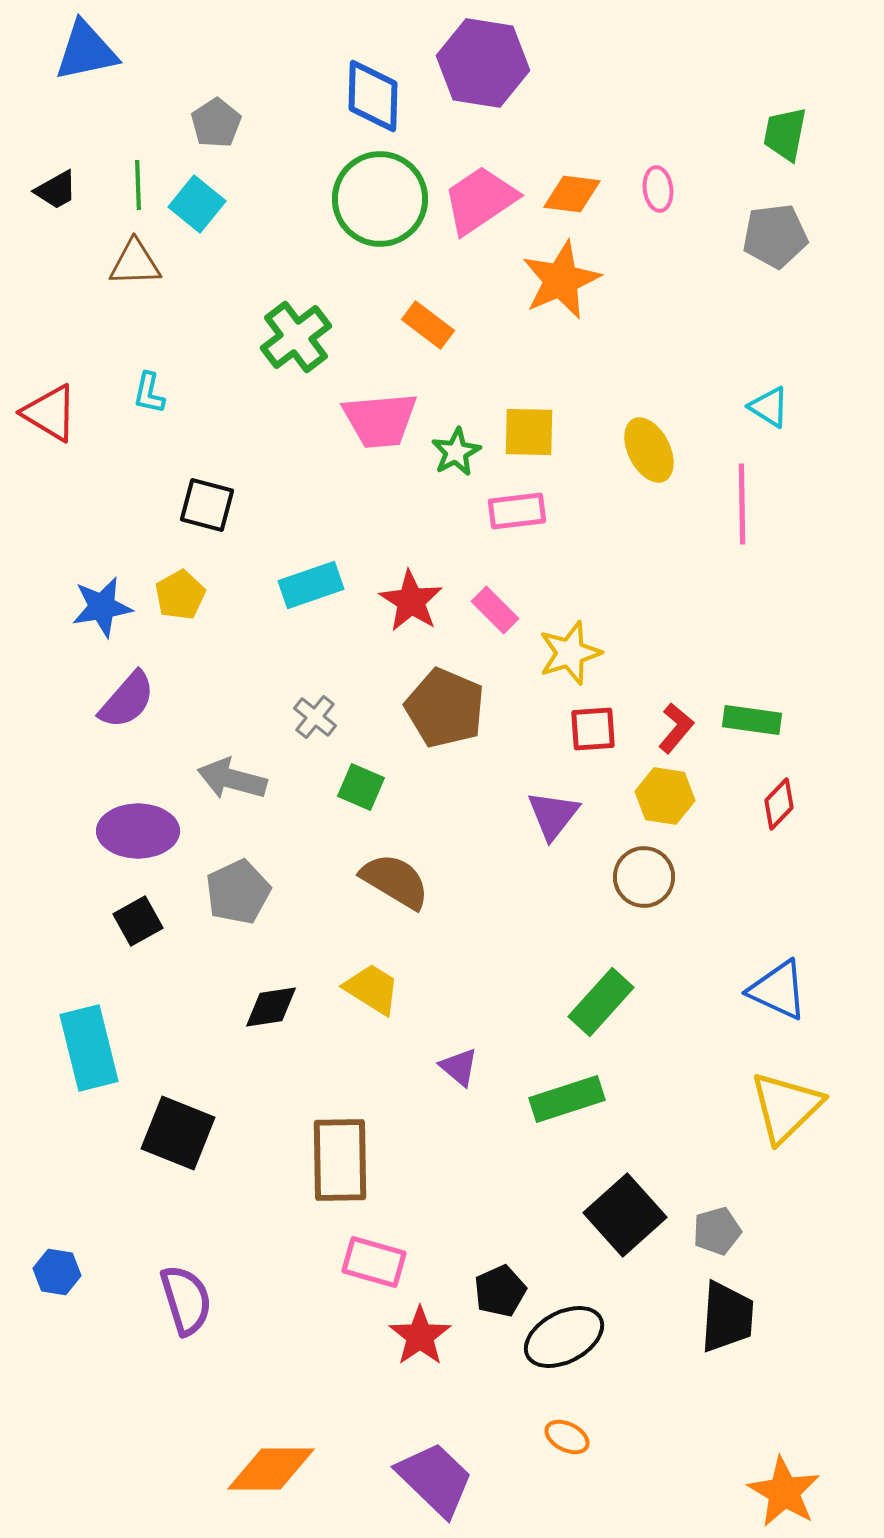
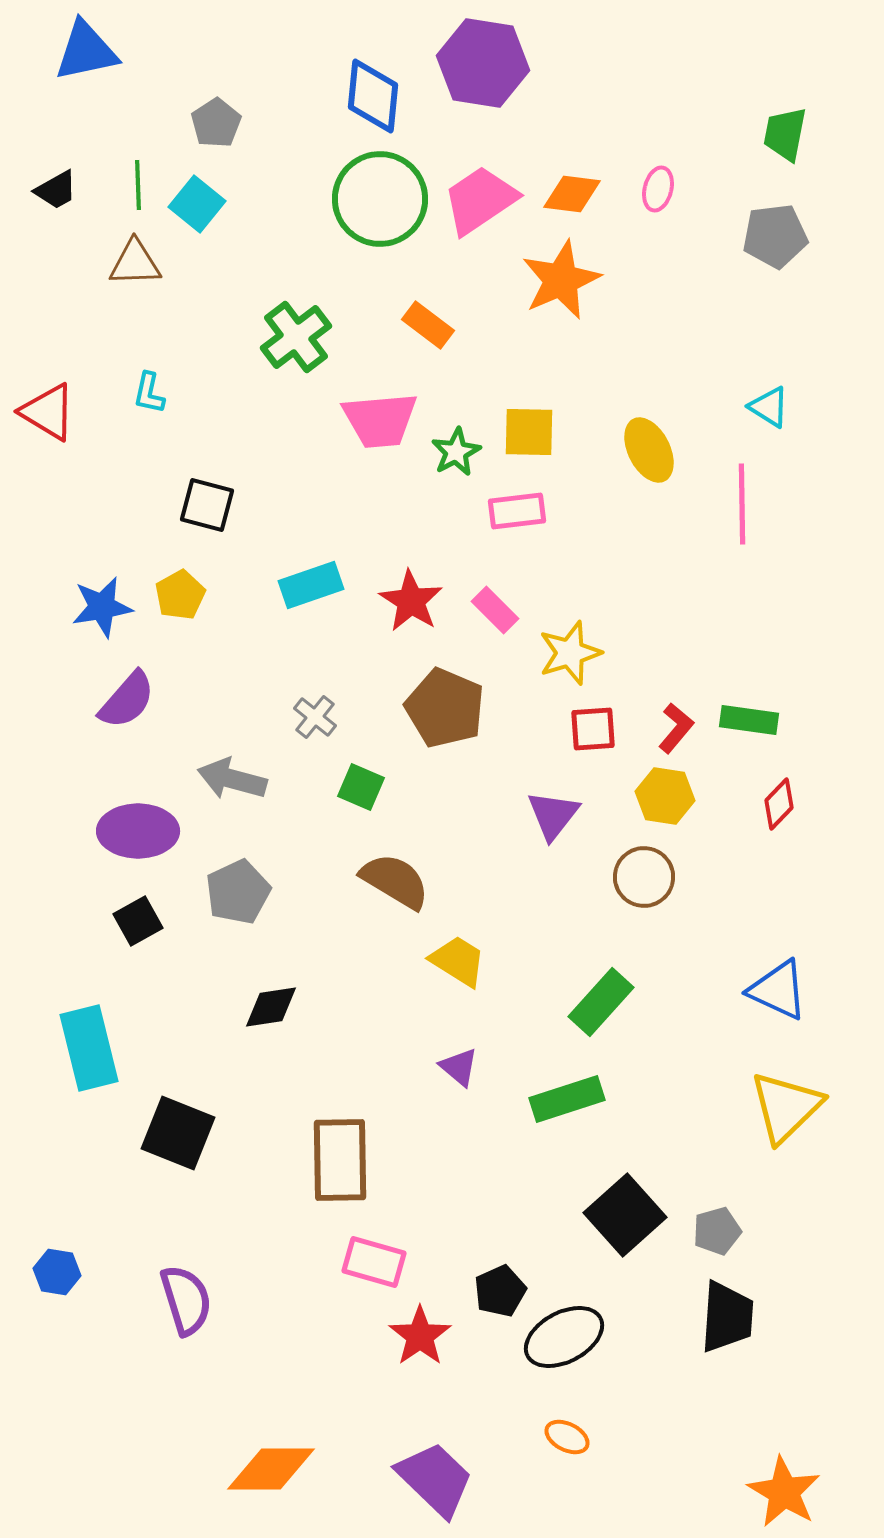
blue diamond at (373, 96): rotated 4 degrees clockwise
pink ellipse at (658, 189): rotated 21 degrees clockwise
red triangle at (50, 413): moved 2 px left, 1 px up
green rectangle at (752, 720): moved 3 px left
yellow trapezoid at (372, 989): moved 86 px right, 28 px up
